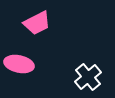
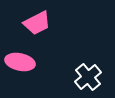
pink ellipse: moved 1 px right, 2 px up
